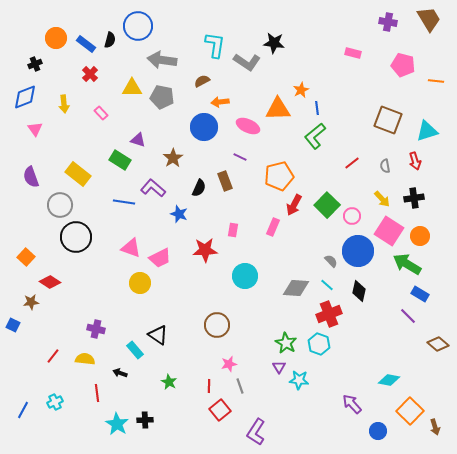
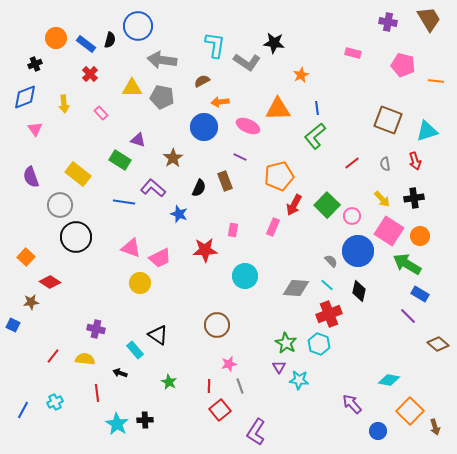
orange star at (301, 90): moved 15 px up
gray semicircle at (385, 166): moved 2 px up
